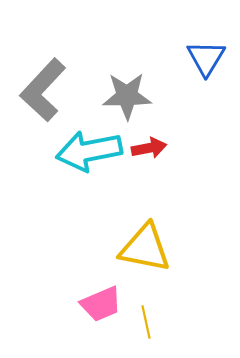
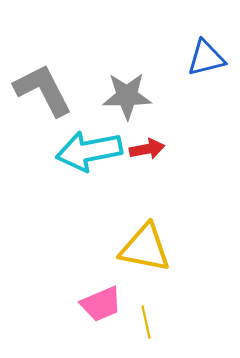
blue triangle: rotated 45 degrees clockwise
gray L-shape: rotated 110 degrees clockwise
red arrow: moved 2 px left, 1 px down
